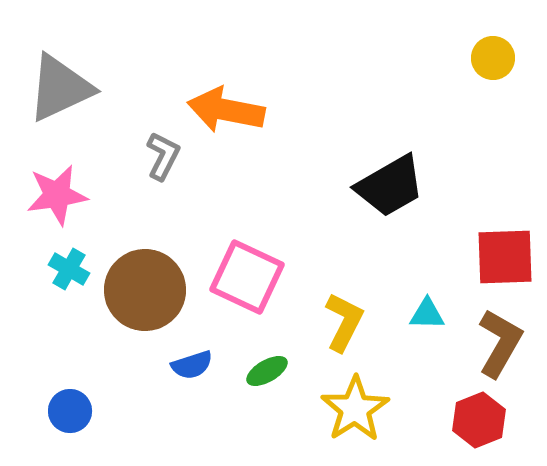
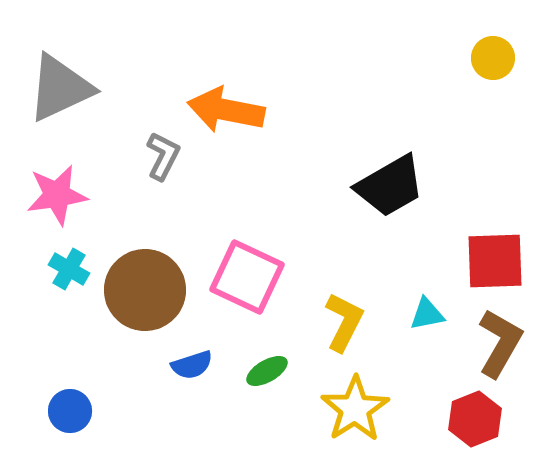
red square: moved 10 px left, 4 px down
cyan triangle: rotated 12 degrees counterclockwise
red hexagon: moved 4 px left, 1 px up
